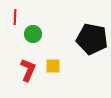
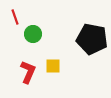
red line: rotated 21 degrees counterclockwise
red L-shape: moved 2 px down
